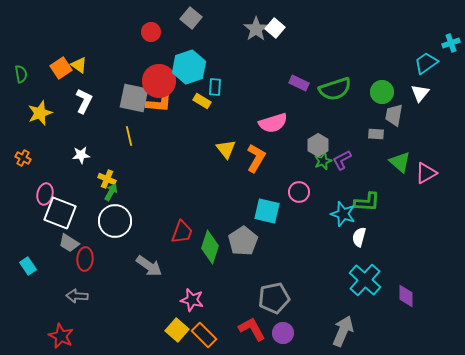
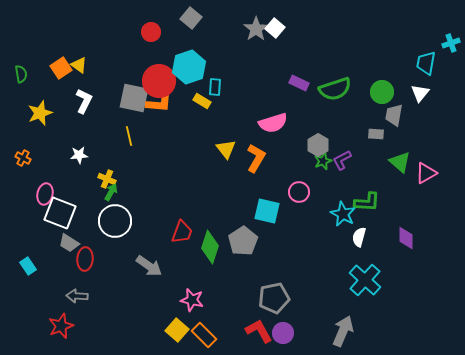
cyan trapezoid at (426, 63): rotated 45 degrees counterclockwise
white star at (81, 155): moved 2 px left
cyan star at (343, 214): rotated 10 degrees clockwise
purple diamond at (406, 296): moved 58 px up
red L-shape at (252, 329): moved 7 px right, 2 px down
red star at (61, 336): moved 10 px up; rotated 25 degrees clockwise
